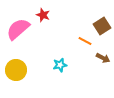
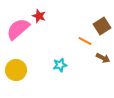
red star: moved 4 px left, 1 px down
